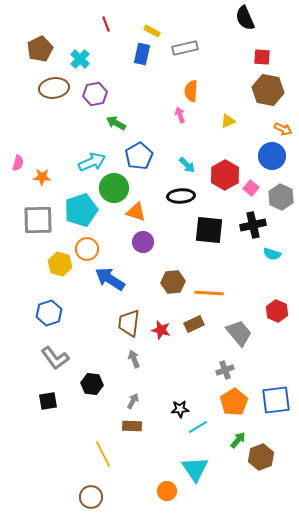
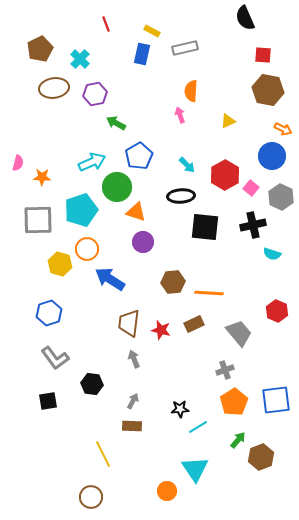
red square at (262, 57): moved 1 px right, 2 px up
green circle at (114, 188): moved 3 px right, 1 px up
black square at (209, 230): moved 4 px left, 3 px up
